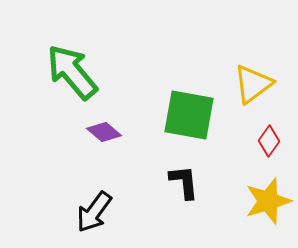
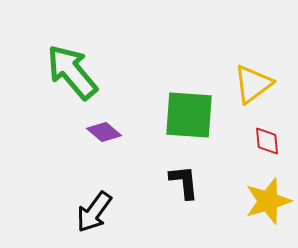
green square: rotated 6 degrees counterclockwise
red diamond: moved 2 px left; rotated 40 degrees counterclockwise
